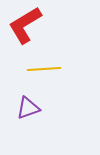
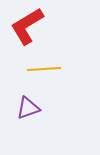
red L-shape: moved 2 px right, 1 px down
